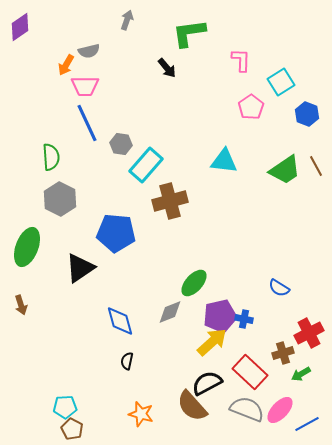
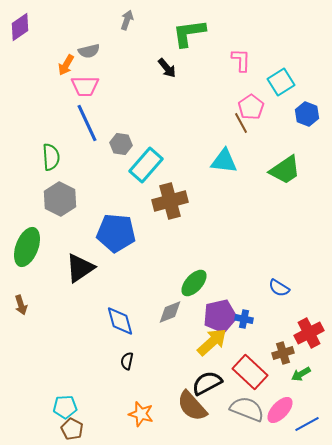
brown line at (316, 166): moved 75 px left, 43 px up
